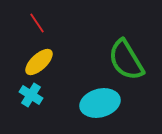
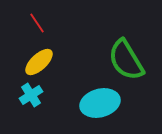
cyan cross: rotated 25 degrees clockwise
